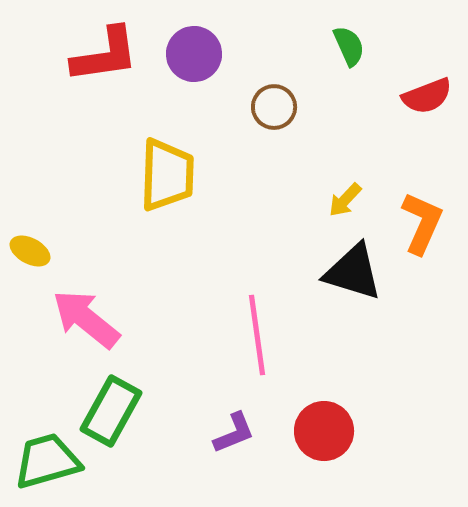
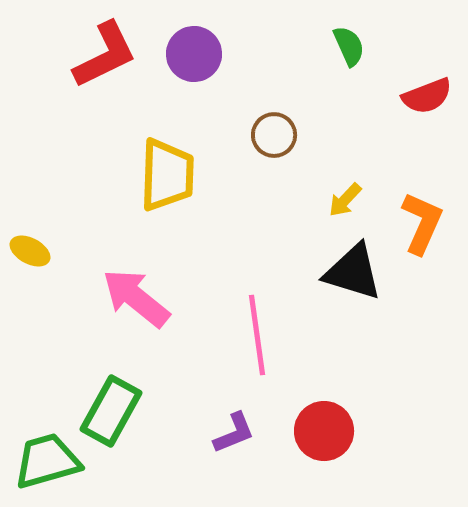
red L-shape: rotated 18 degrees counterclockwise
brown circle: moved 28 px down
pink arrow: moved 50 px right, 21 px up
